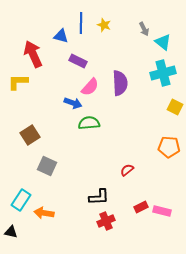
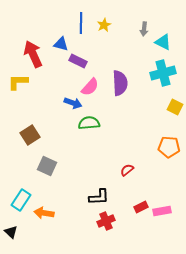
yellow star: rotated 24 degrees clockwise
gray arrow: rotated 32 degrees clockwise
blue triangle: moved 8 px down
cyan triangle: rotated 12 degrees counterclockwise
pink rectangle: rotated 24 degrees counterclockwise
black triangle: rotated 32 degrees clockwise
